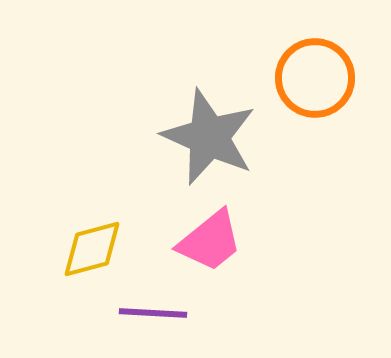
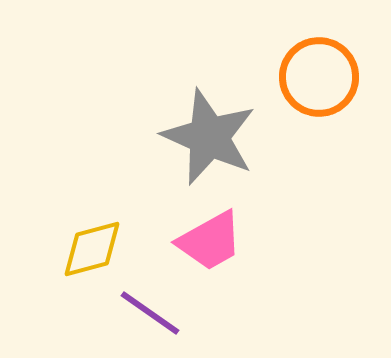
orange circle: moved 4 px right, 1 px up
pink trapezoid: rotated 10 degrees clockwise
purple line: moved 3 px left; rotated 32 degrees clockwise
